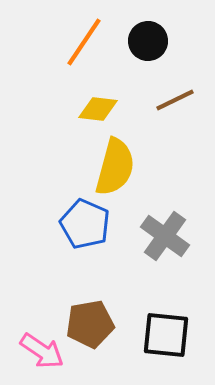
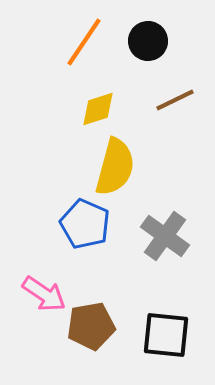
yellow diamond: rotated 24 degrees counterclockwise
brown pentagon: moved 1 px right, 2 px down
pink arrow: moved 2 px right, 57 px up
